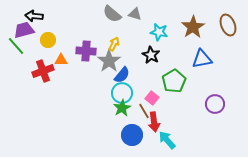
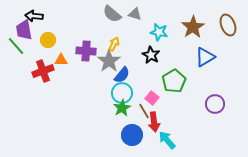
purple trapezoid: rotated 85 degrees counterclockwise
blue triangle: moved 3 px right, 2 px up; rotated 20 degrees counterclockwise
